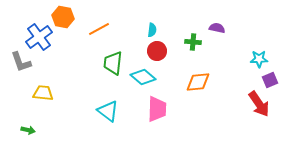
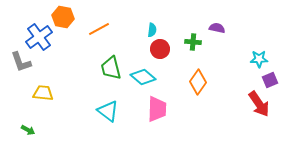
red circle: moved 3 px right, 2 px up
green trapezoid: moved 2 px left, 5 px down; rotated 20 degrees counterclockwise
orange diamond: rotated 50 degrees counterclockwise
green arrow: rotated 16 degrees clockwise
